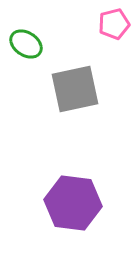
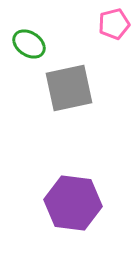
green ellipse: moved 3 px right
gray square: moved 6 px left, 1 px up
